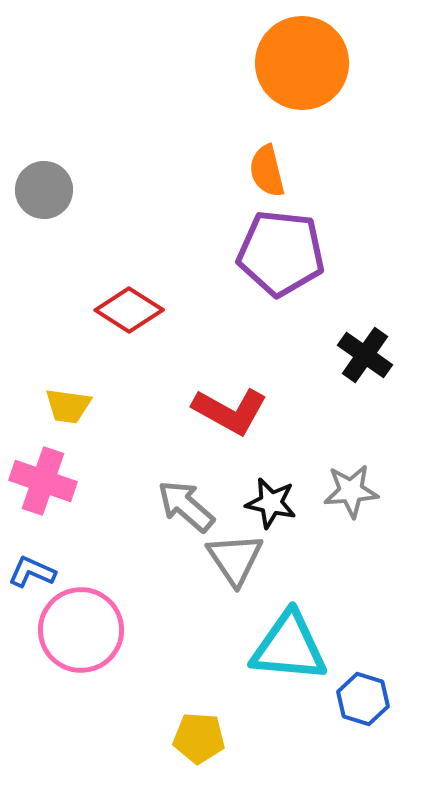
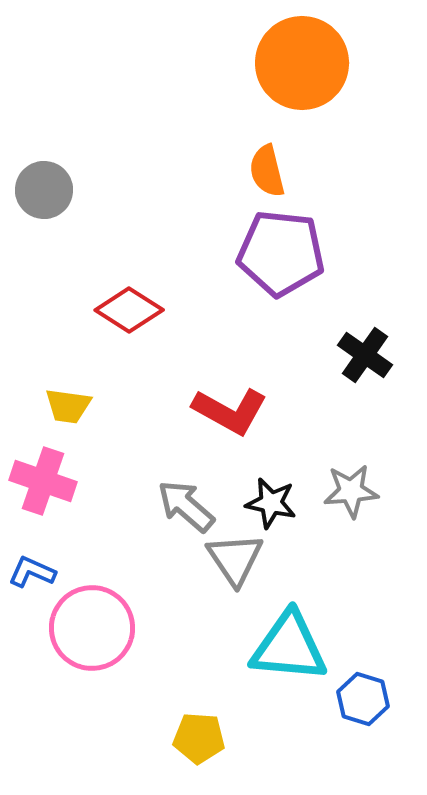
pink circle: moved 11 px right, 2 px up
